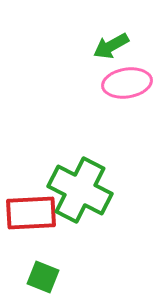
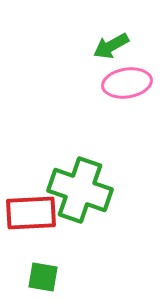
green cross: rotated 8 degrees counterclockwise
green square: rotated 12 degrees counterclockwise
